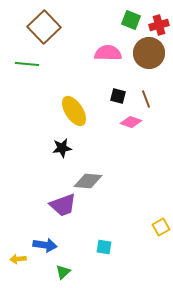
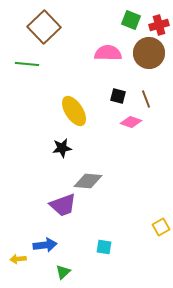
blue arrow: rotated 15 degrees counterclockwise
